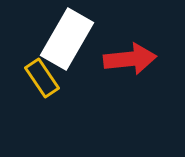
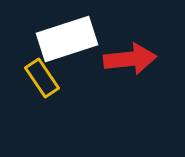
white rectangle: rotated 42 degrees clockwise
